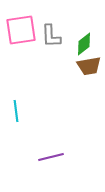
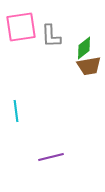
pink square: moved 3 px up
green diamond: moved 4 px down
